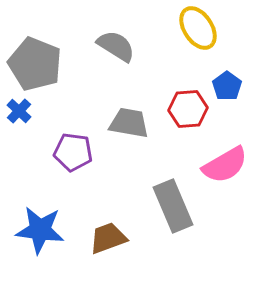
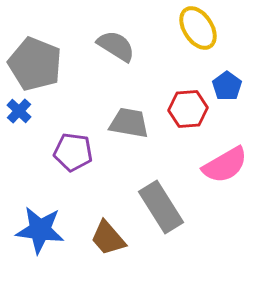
gray rectangle: moved 12 px left, 1 px down; rotated 9 degrees counterclockwise
brown trapezoid: rotated 111 degrees counterclockwise
